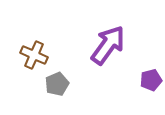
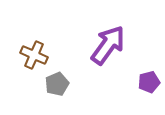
purple pentagon: moved 2 px left, 2 px down
